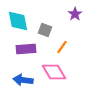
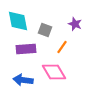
purple star: moved 10 px down; rotated 16 degrees counterclockwise
